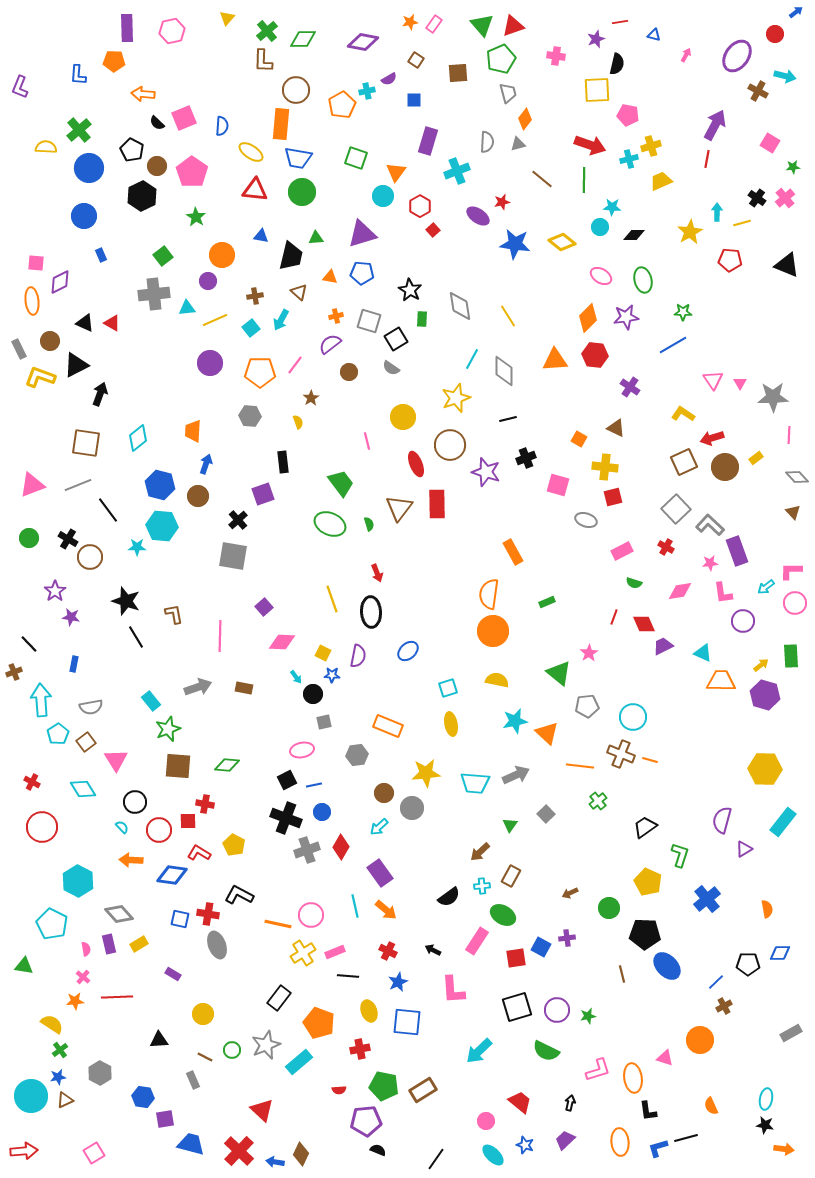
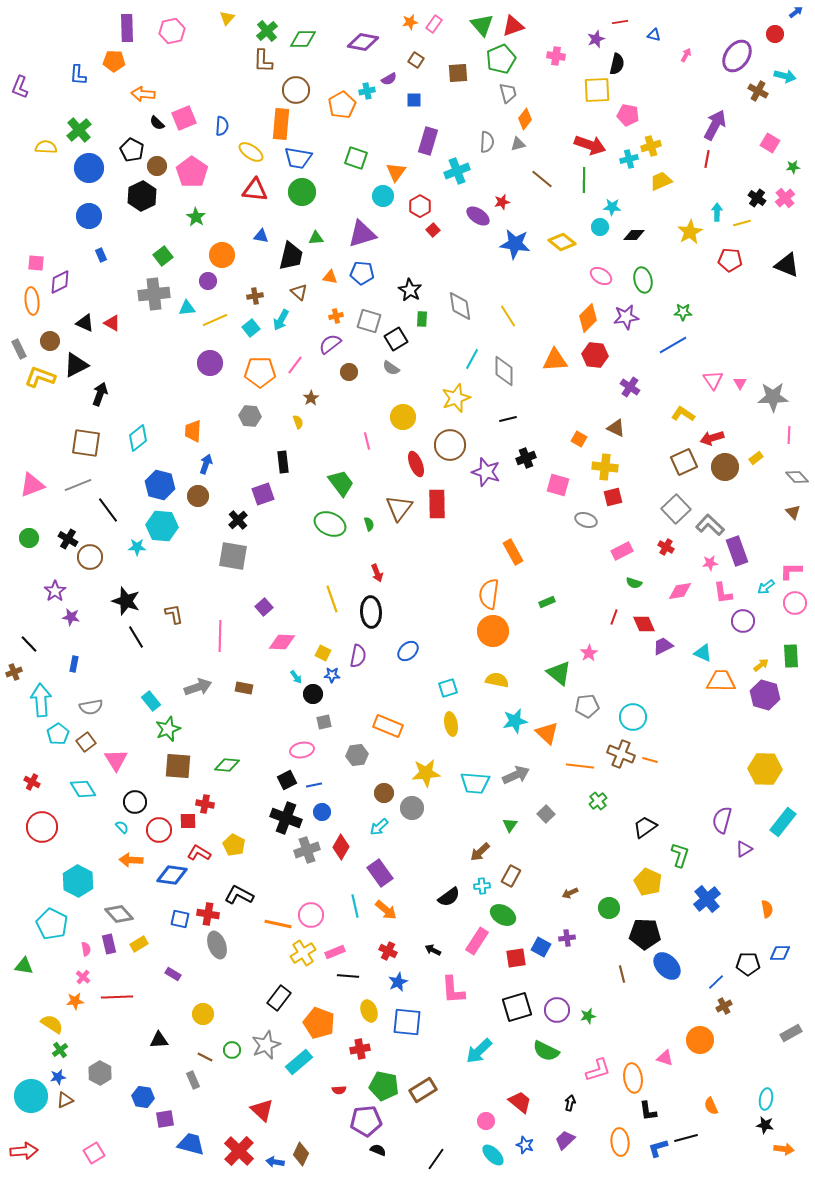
blue circle at (84, 216): moved 5 px right
